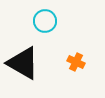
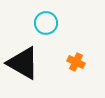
cyan circle: moved 1 px right, 2 px down
